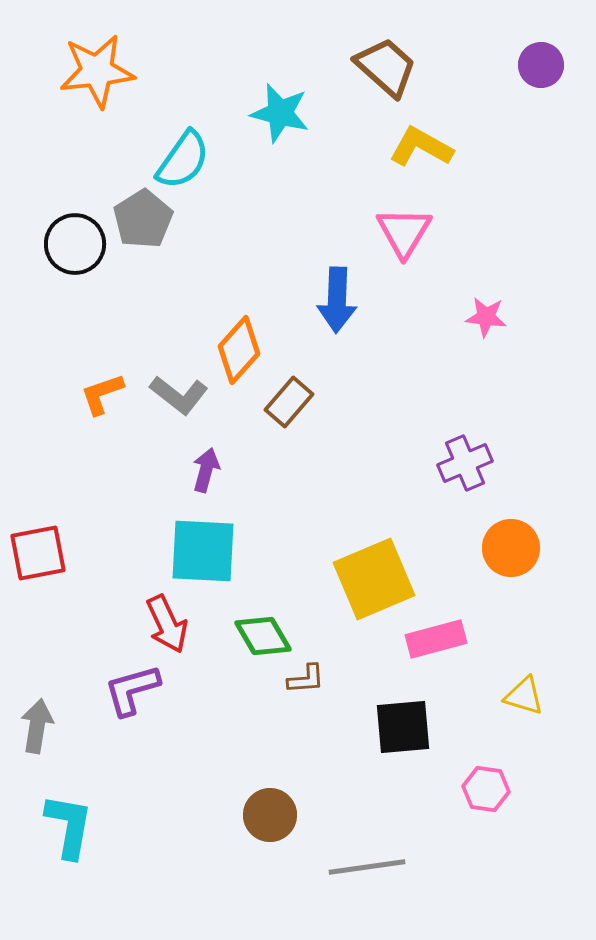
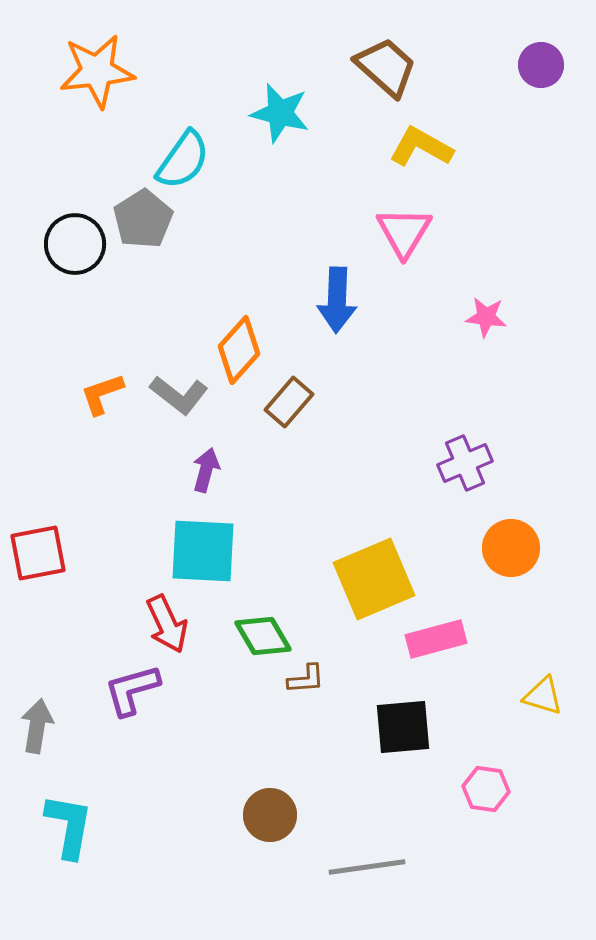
yellow triangle: moved 19 px right
